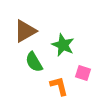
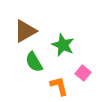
pink square: rotated 21 degrees clockwise
